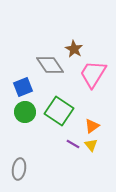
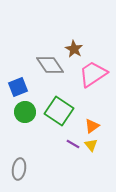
pink trapezoid: rotated 24 degrees clockwise
blue square: moved 5 px left
